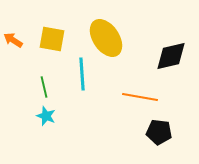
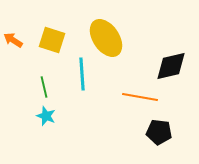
yellow square: moved 1 px down; rotated 8 degrees clockwise
black diamond: moved 10 px down
